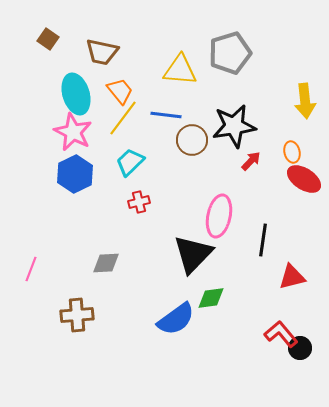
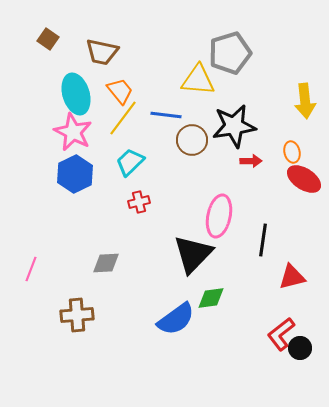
yellow triangle: moved 18 px right, 10 px down
red arrow: rotated 45 degrees clockwise
red L-shape: rotated 88 degrees counterclockwise
